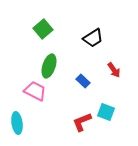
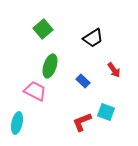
green ellipse: moved 1 px right
cyan ellipse: rotated 20 degrees clockwise
